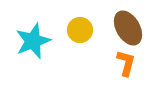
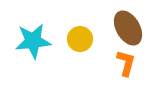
yellow circle: moved 9 px down
cyan star: rotated 15 degrees clockwise
